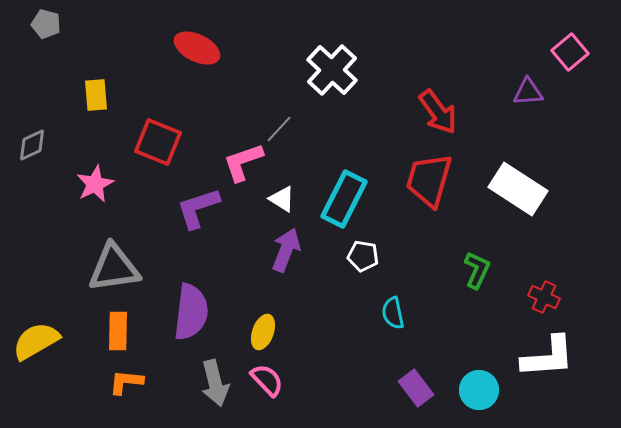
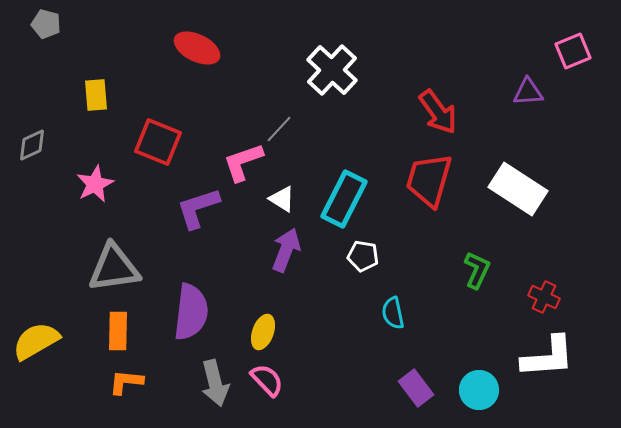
pink square: moved 3 px right, 1 px up; rotated 18 degrees clockwise
